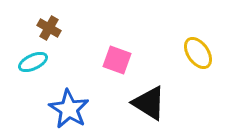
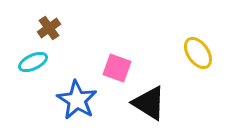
brown cross: rotated 25 degrees clockwise
pink square: moved 8 px down
blue star: moved 8 px right, 9 px up
